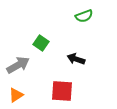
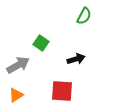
green semicircle: rotated 42 degrees counterclockwise
black arrow: rotated 144 degrees clockwise
